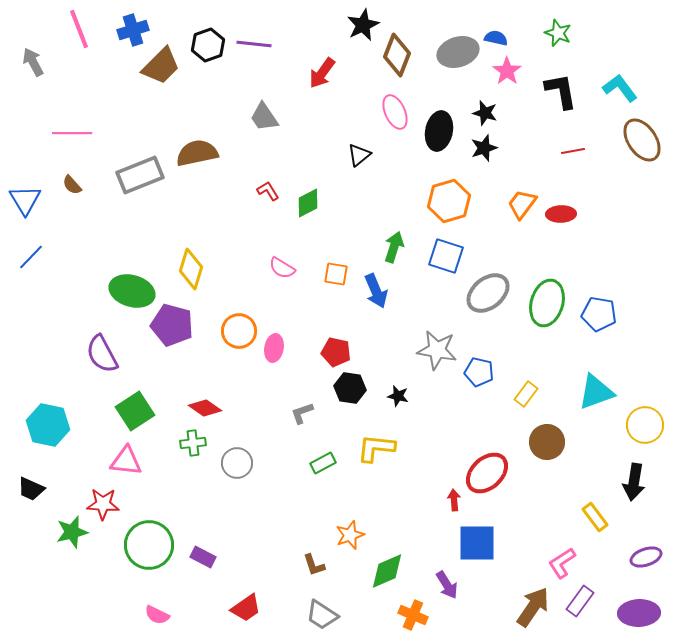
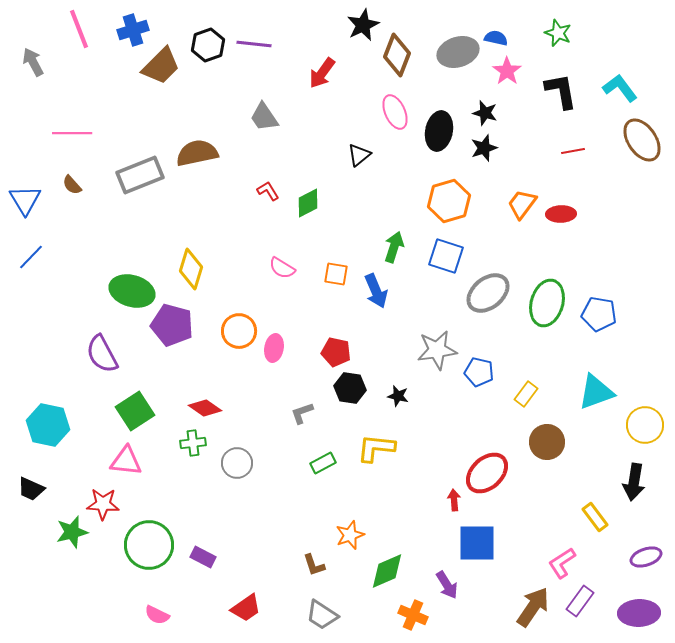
gray star at (437, 350): rotated 18 degrees counterclockwise
